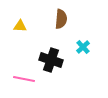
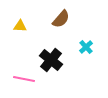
brown semicircle: rotated 36 degrees clockwise
cyan cross: moved 3 px right
black cross: rotated 20 degrees clockwise
